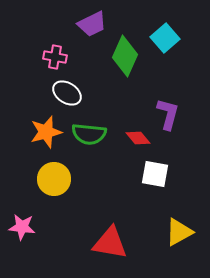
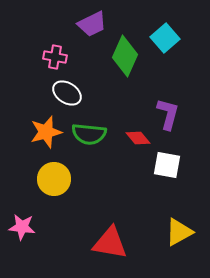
white square: moved 12 px right, 9 px up
